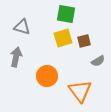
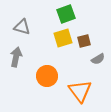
green square: rotated 30 degrees counterclockwise
gray semicircle: moved 2 px up
